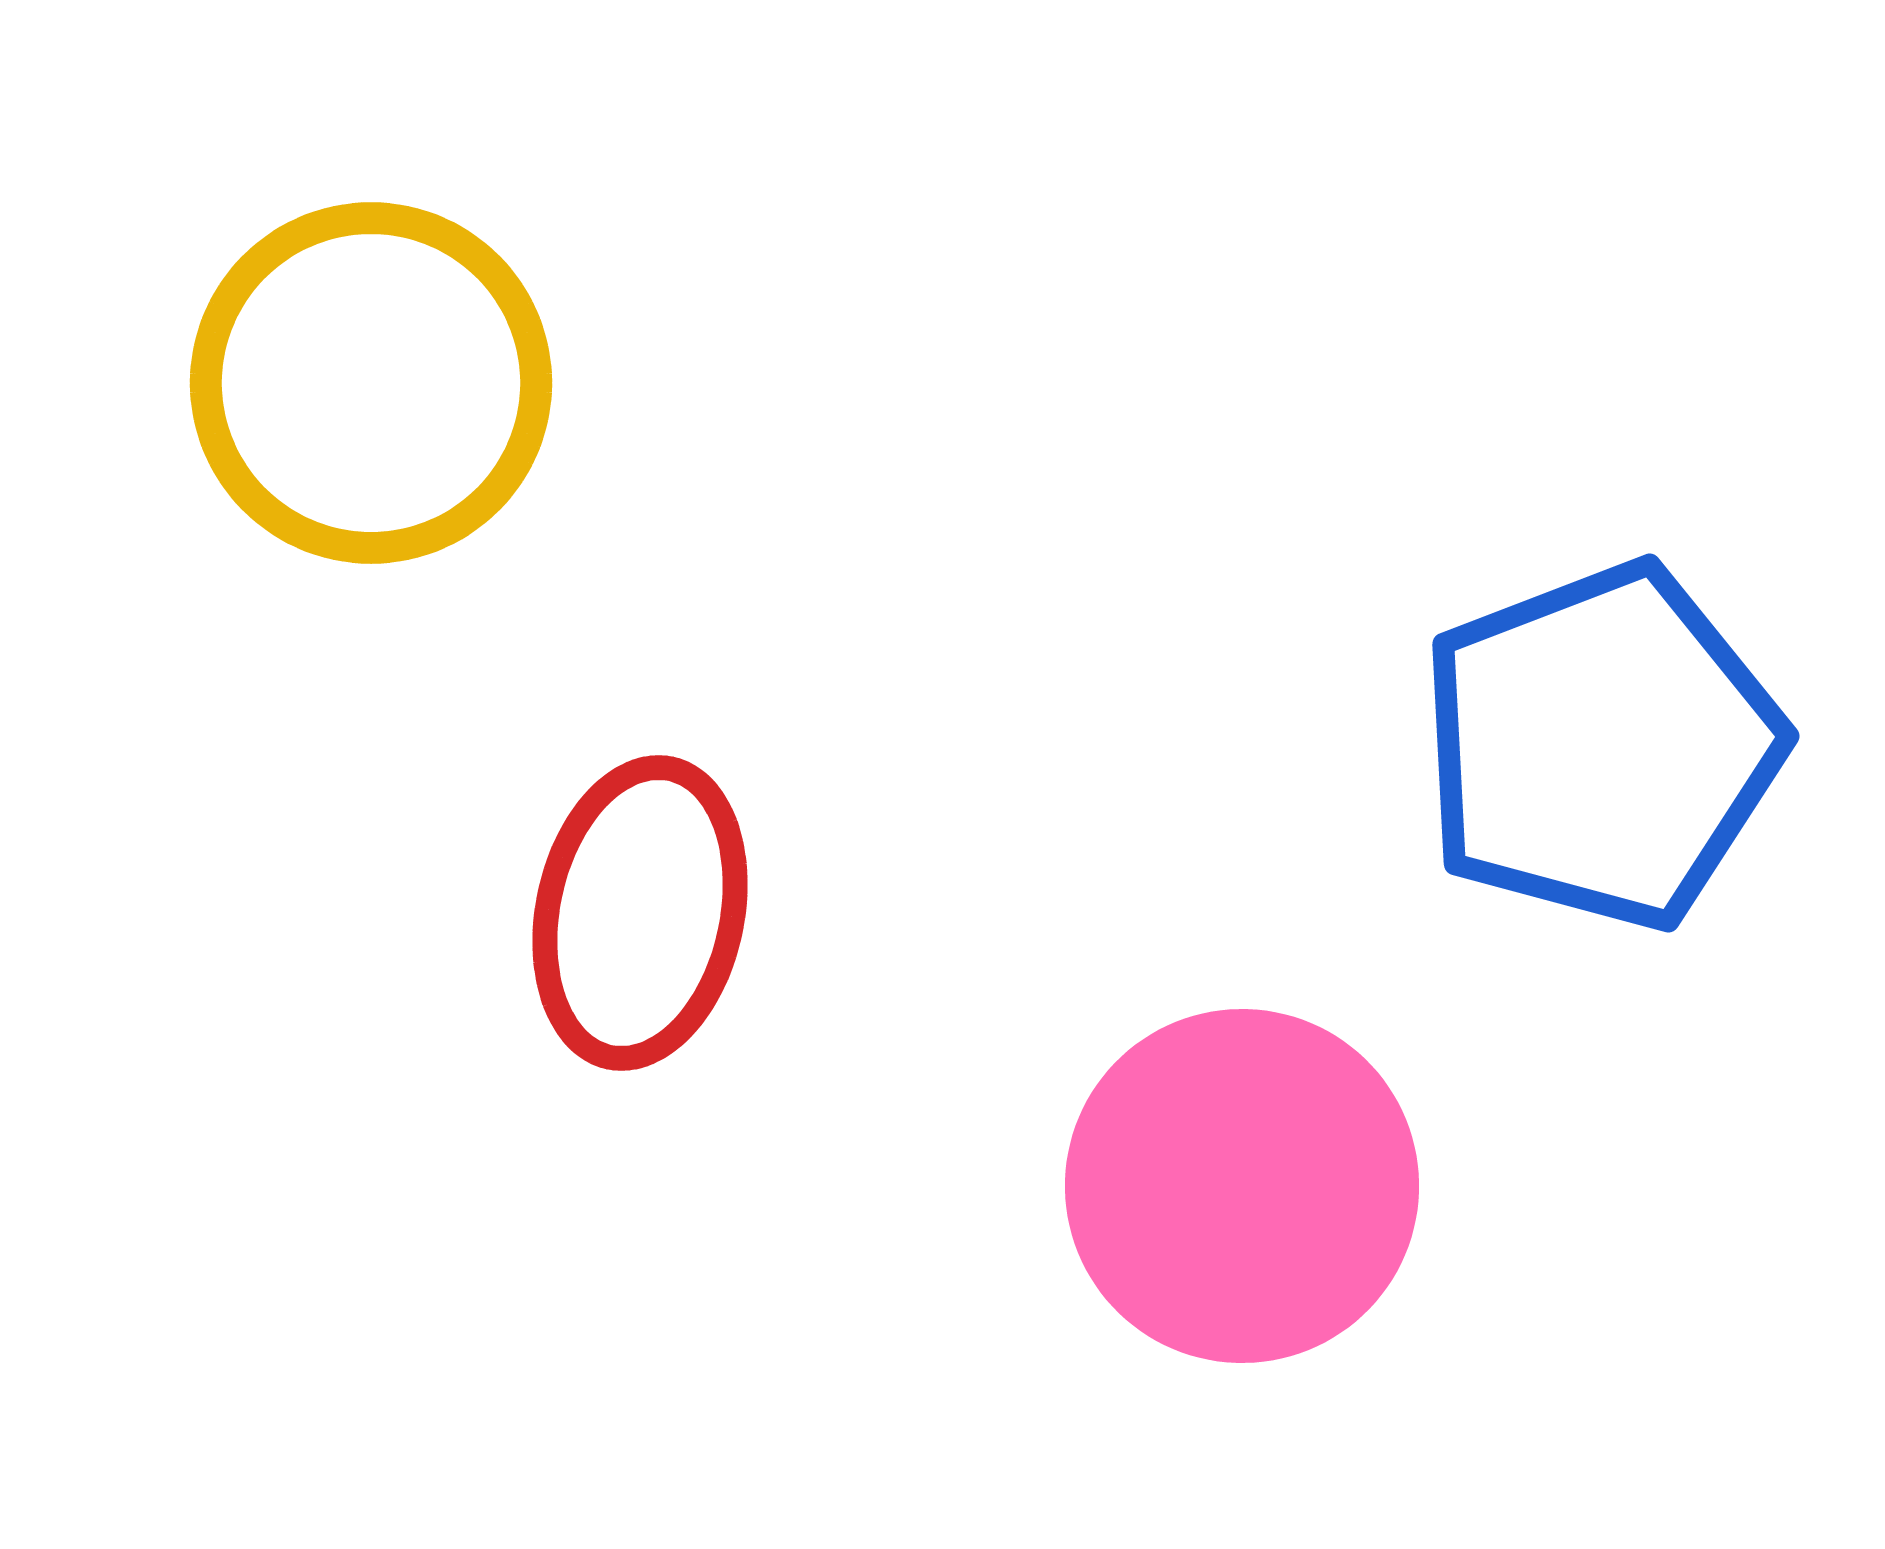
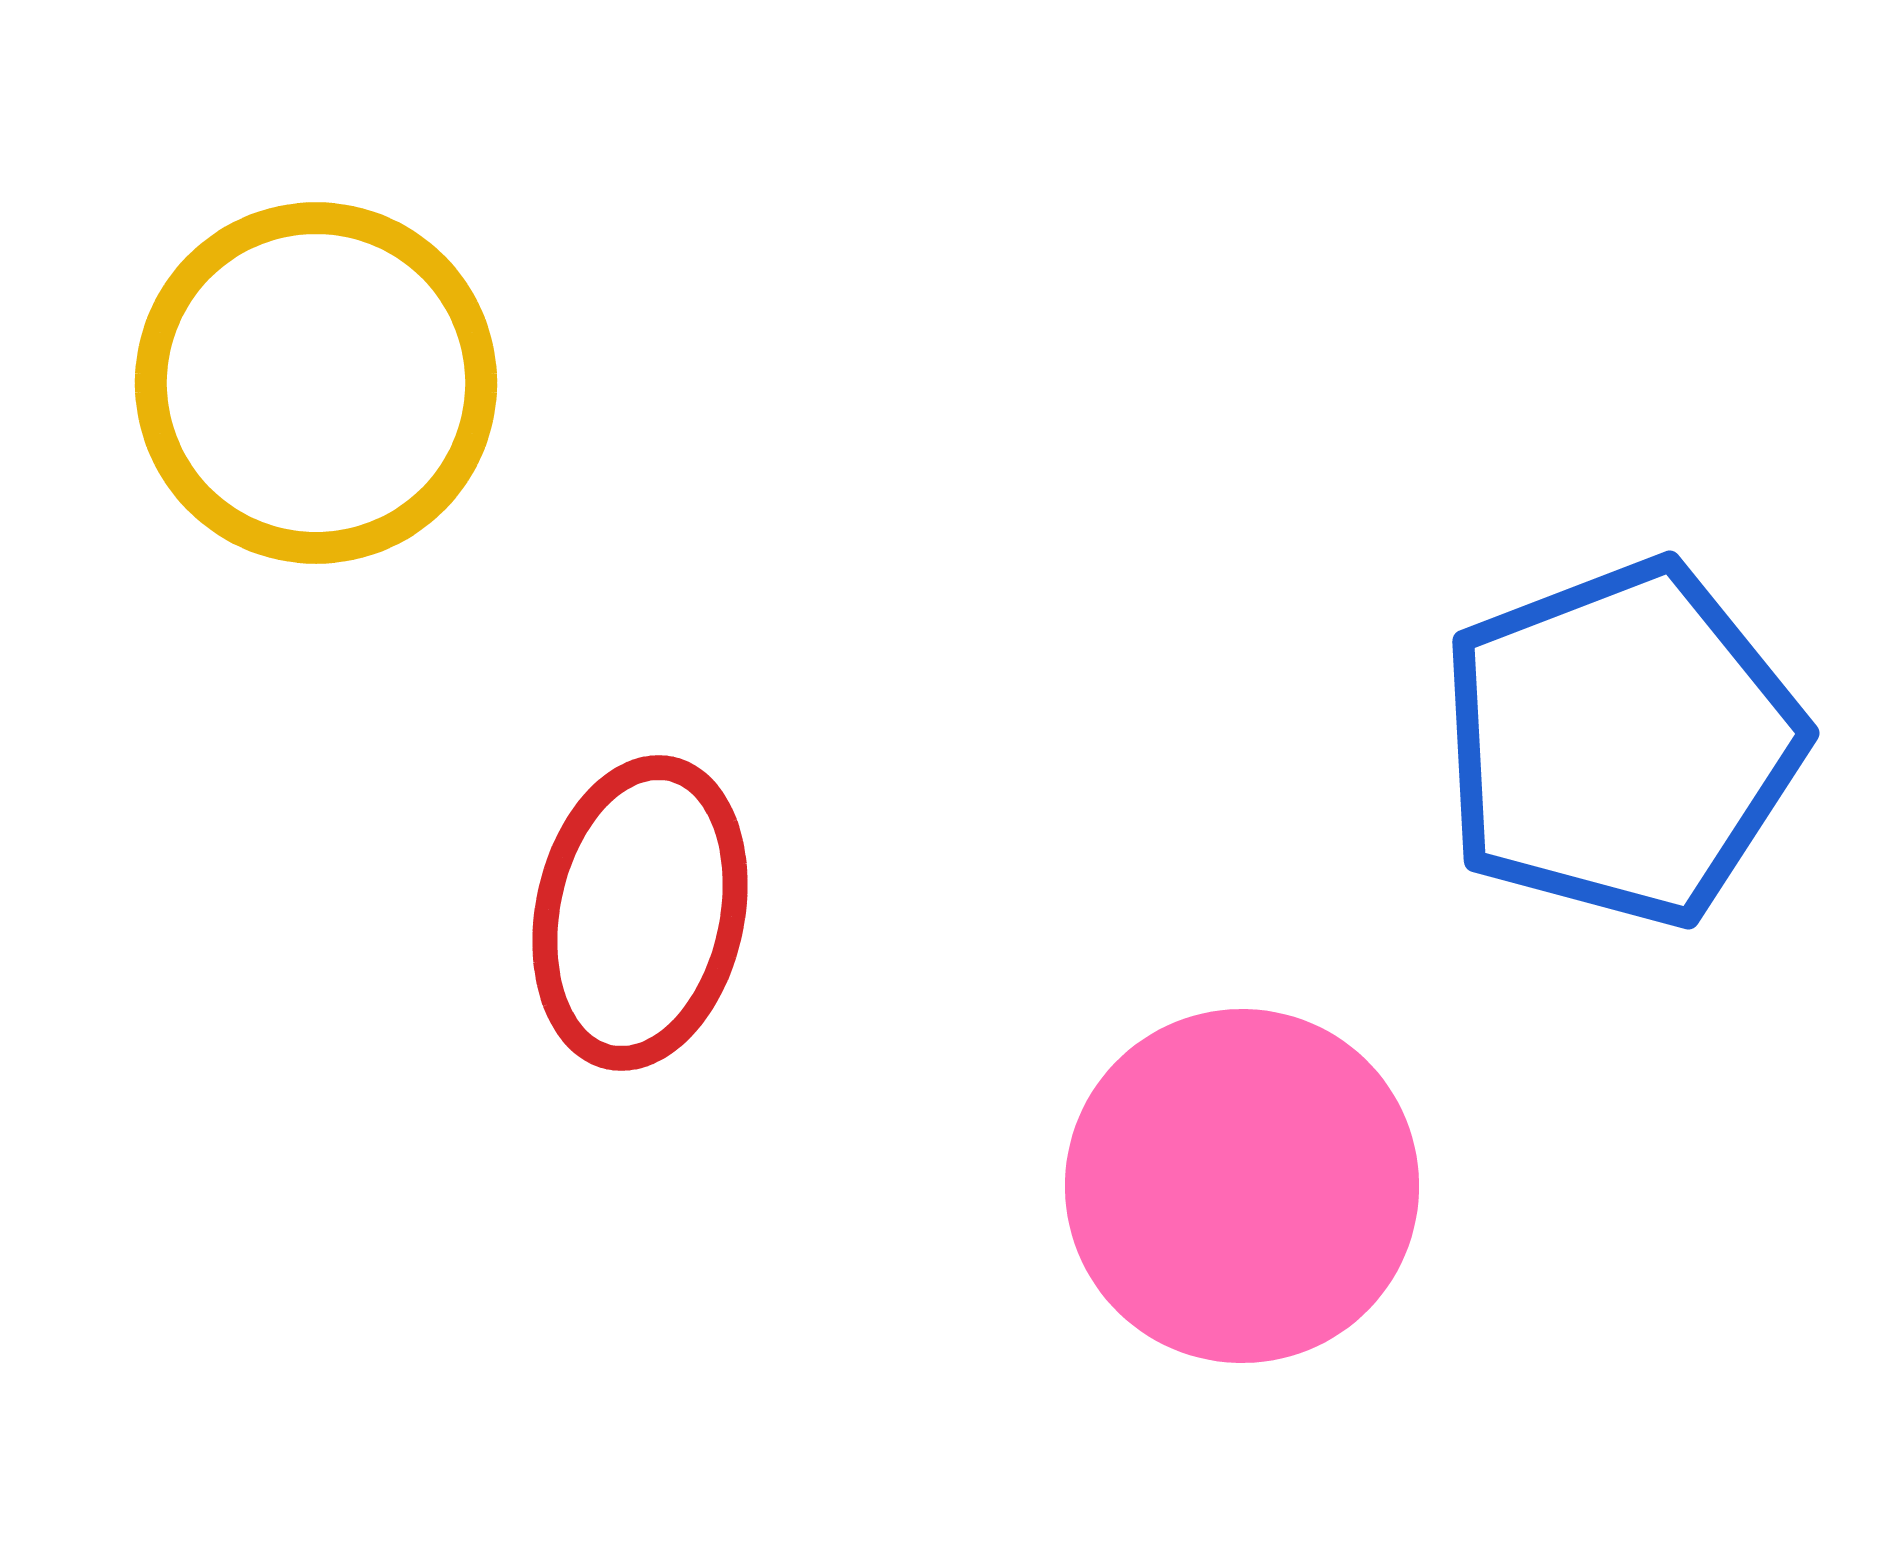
yellow circle: moved 55 px left
blue pentagon: moved 20 px right, 3 px up
